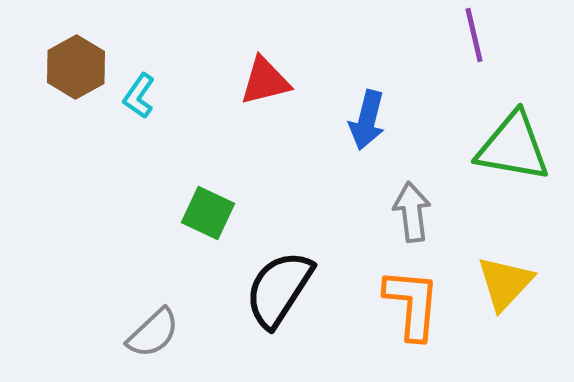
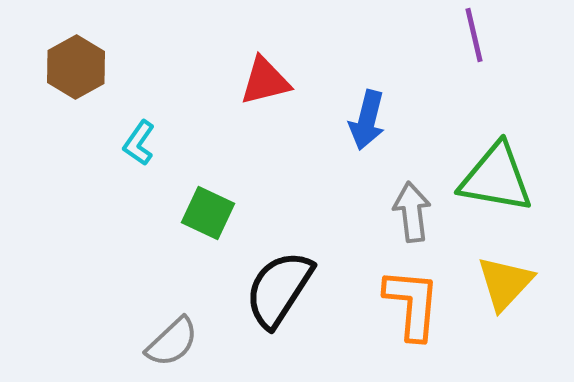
cyan L-shape: moved 47 px down
green triangle: moved 17 px left, 31 px down
gray semicircle: moved 19 px right, 9 px down
